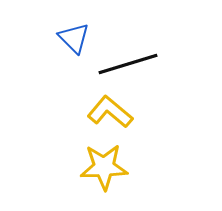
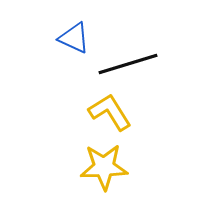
blue triangle: rotated 20 degrees counterclockwise
yellow L-shape: rotated 18 degrees clockwise
